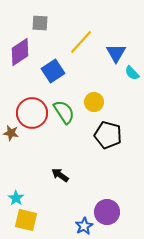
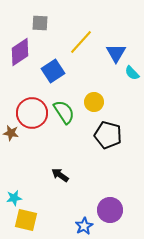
cyan star: moved 2 px left; rotated 28 degrees clockwise
purple circle: moved 3 px right, 2 px up
